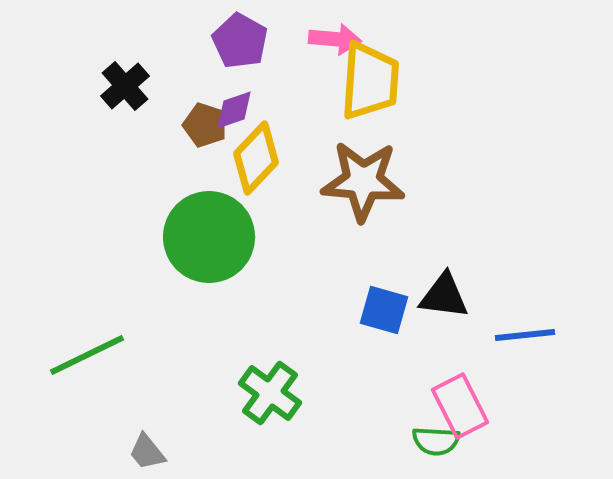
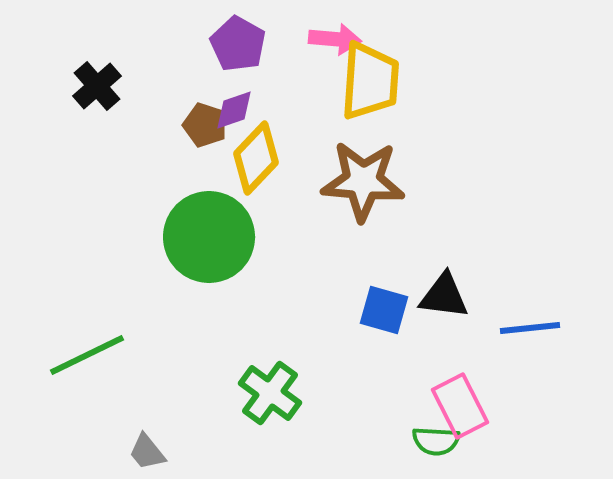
purple pentagon: moved 2 px left, 3 px down
black cross: moved 28 px left
blue line: moved 5 px right, 7 px up
